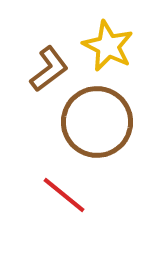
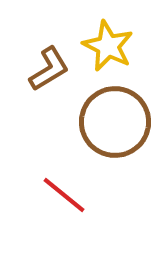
brown L-shape: rotated 6 degrees clockwise
brown circle: moved 18 px right
